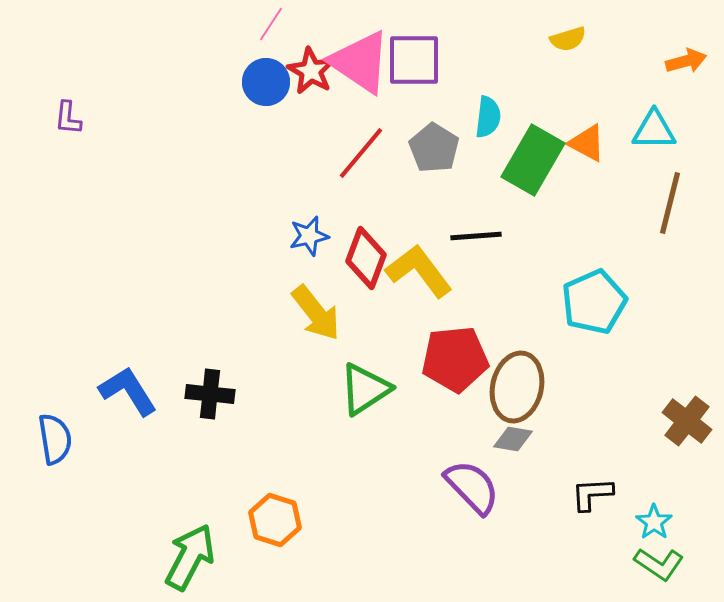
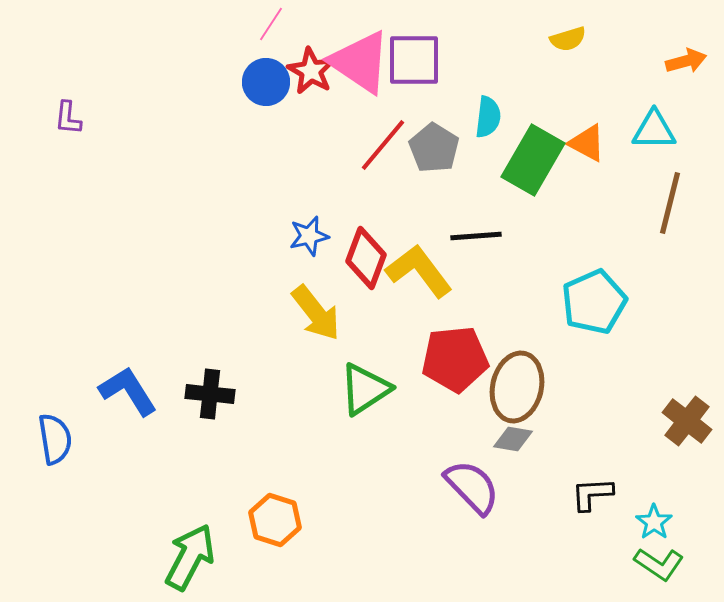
red line: moved 22 px right, 8 px up
